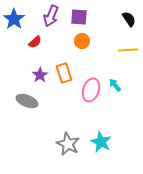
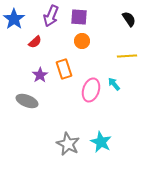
yellow line: moved 1 px left, 6 px down
orange rectangle: moved 4 px up
cyan arrow: moved 1 px left, 1 px up
